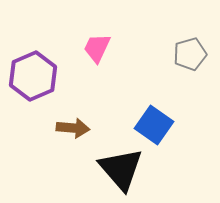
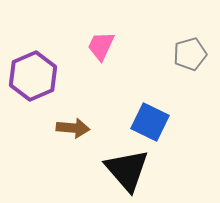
pink trapezoid: moved 4 px right, 2 px up
blue square: moved 4 px left, 3 px up; rotated 9 degrees counterclockwise
black triangle: moved 6 px right, 1 px down
